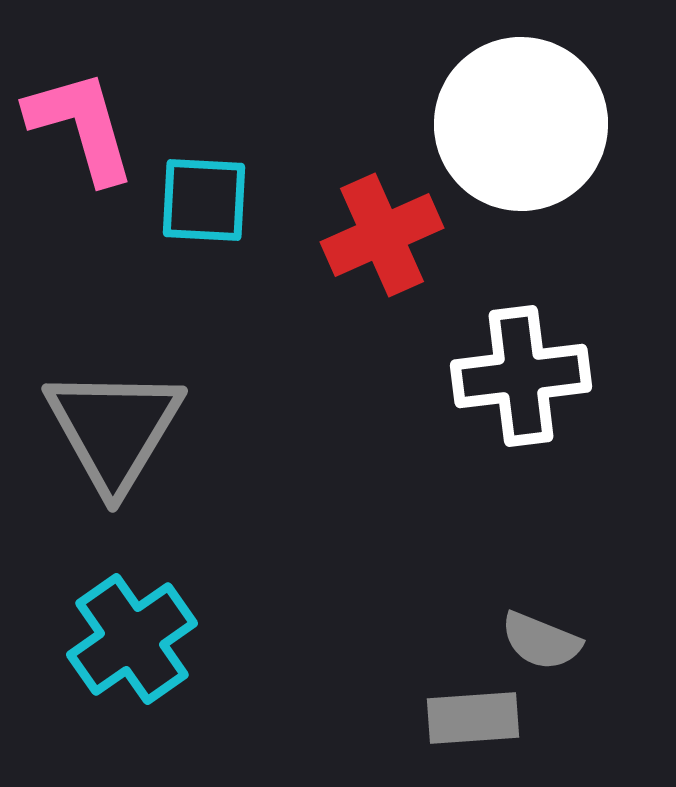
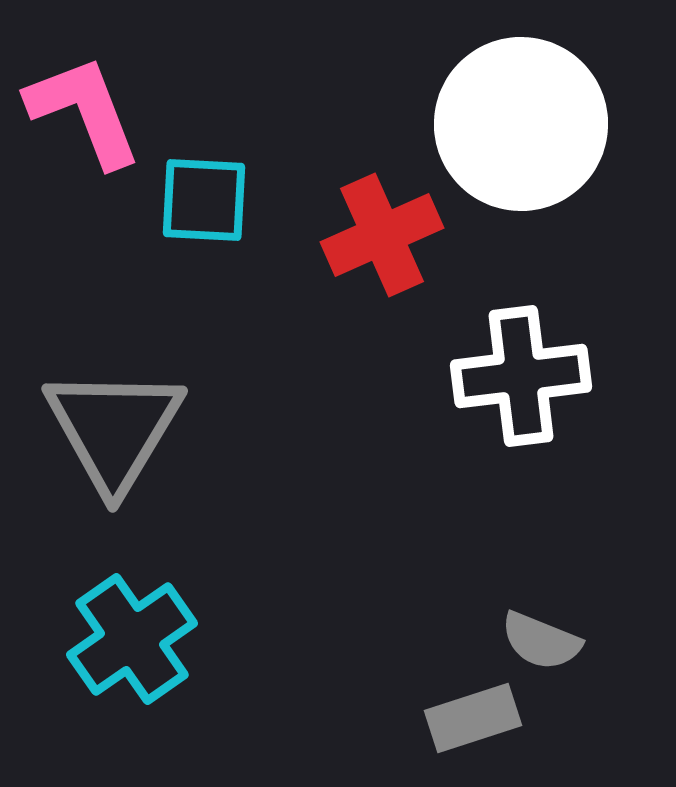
pink L-shape: moved 3 px right, 15 px up; rotated 5 degrees counterclockwise
gray rectangle: rotated 14 degrees counterclockwise
